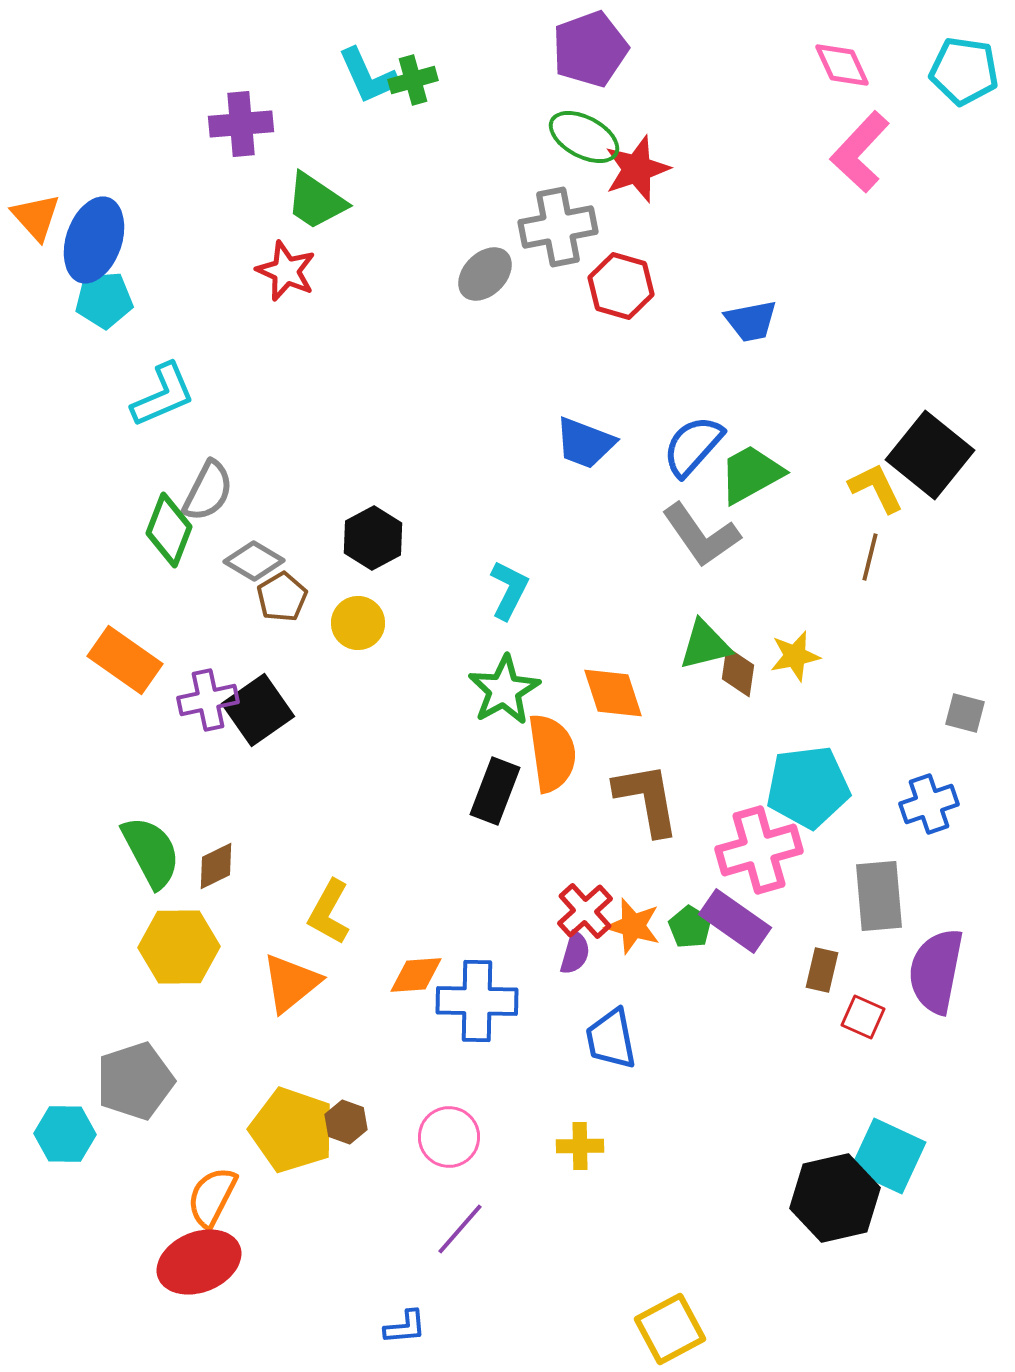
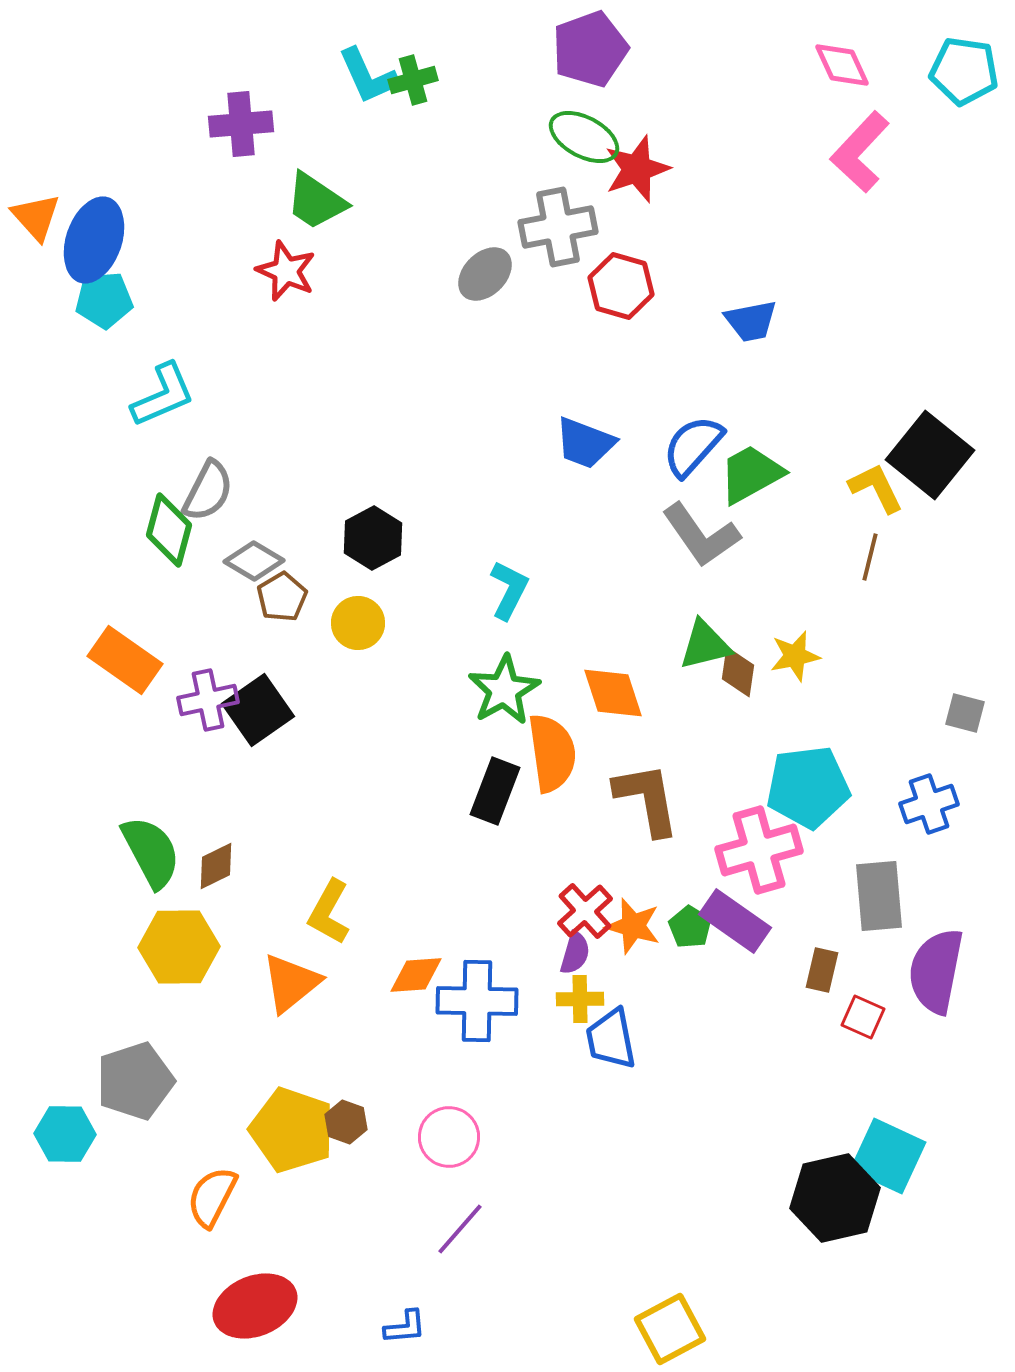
green diamond at (169, 530): rotated 6 degrees counterclockwise
yellow cross at (580, 1146): moved 147 px up
red ellipse at (199, 1262): moved 56 px right, 44 px down
